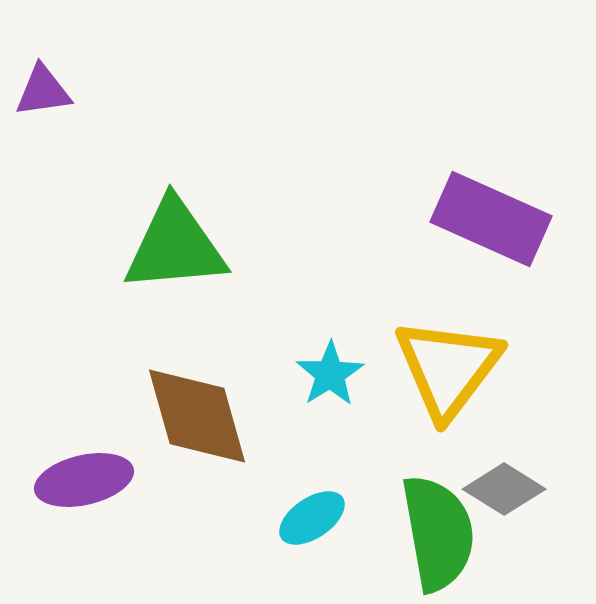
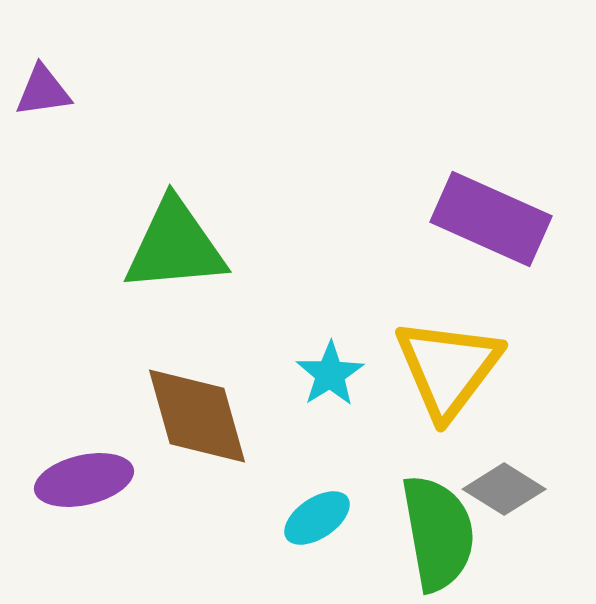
cyan ellipse: moved 5 px right
